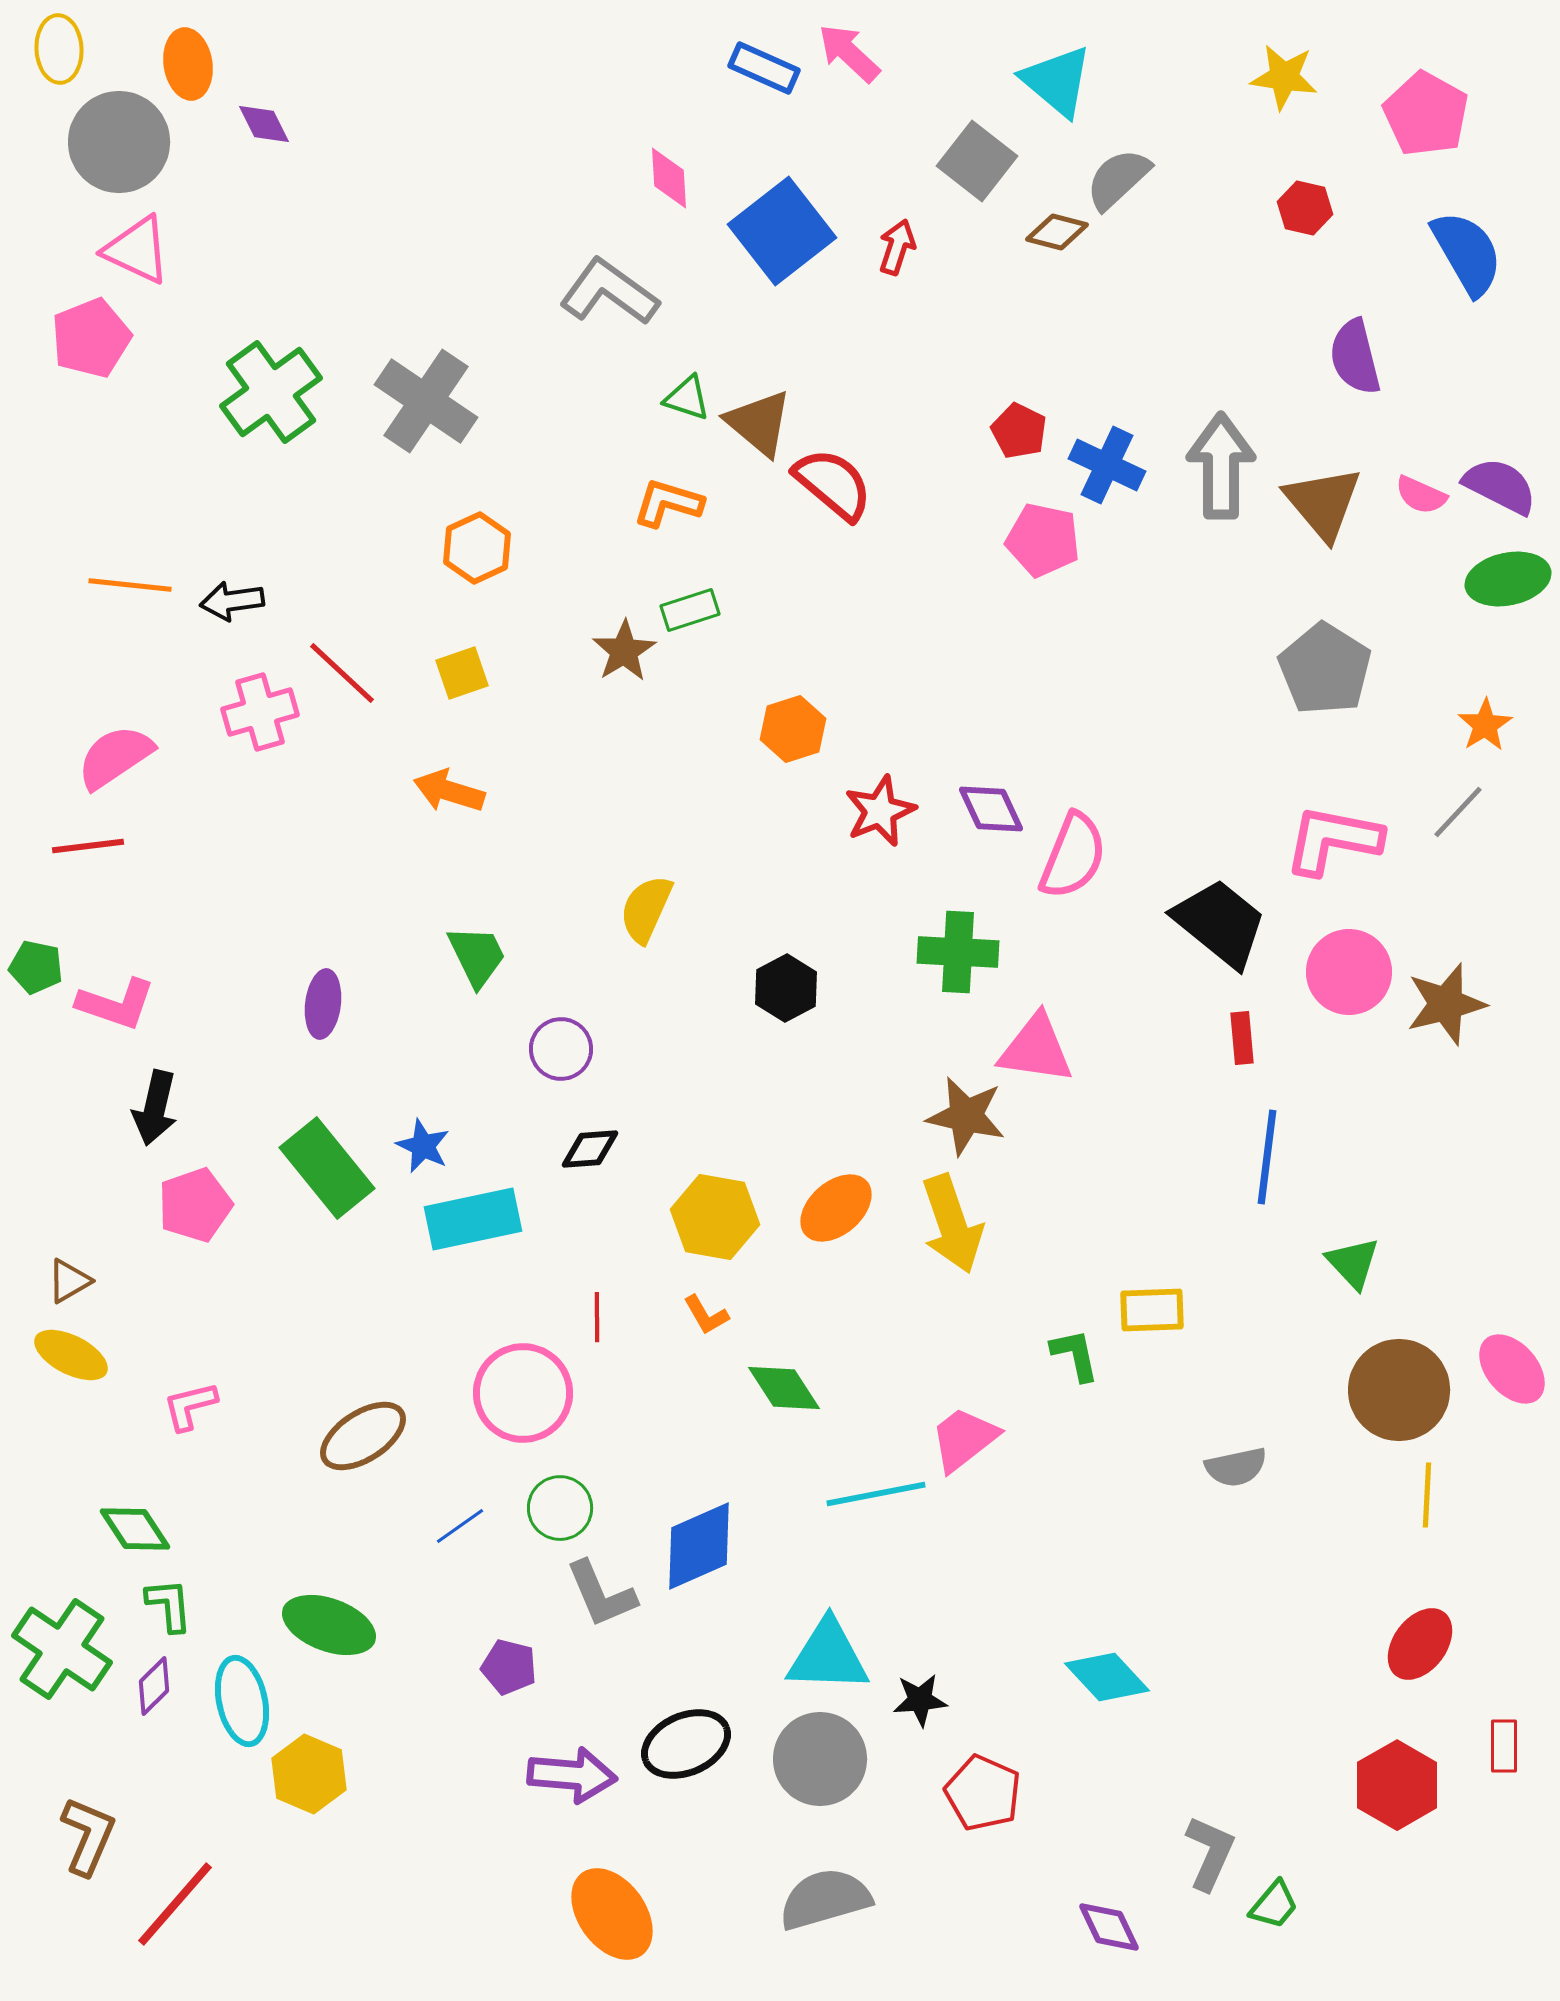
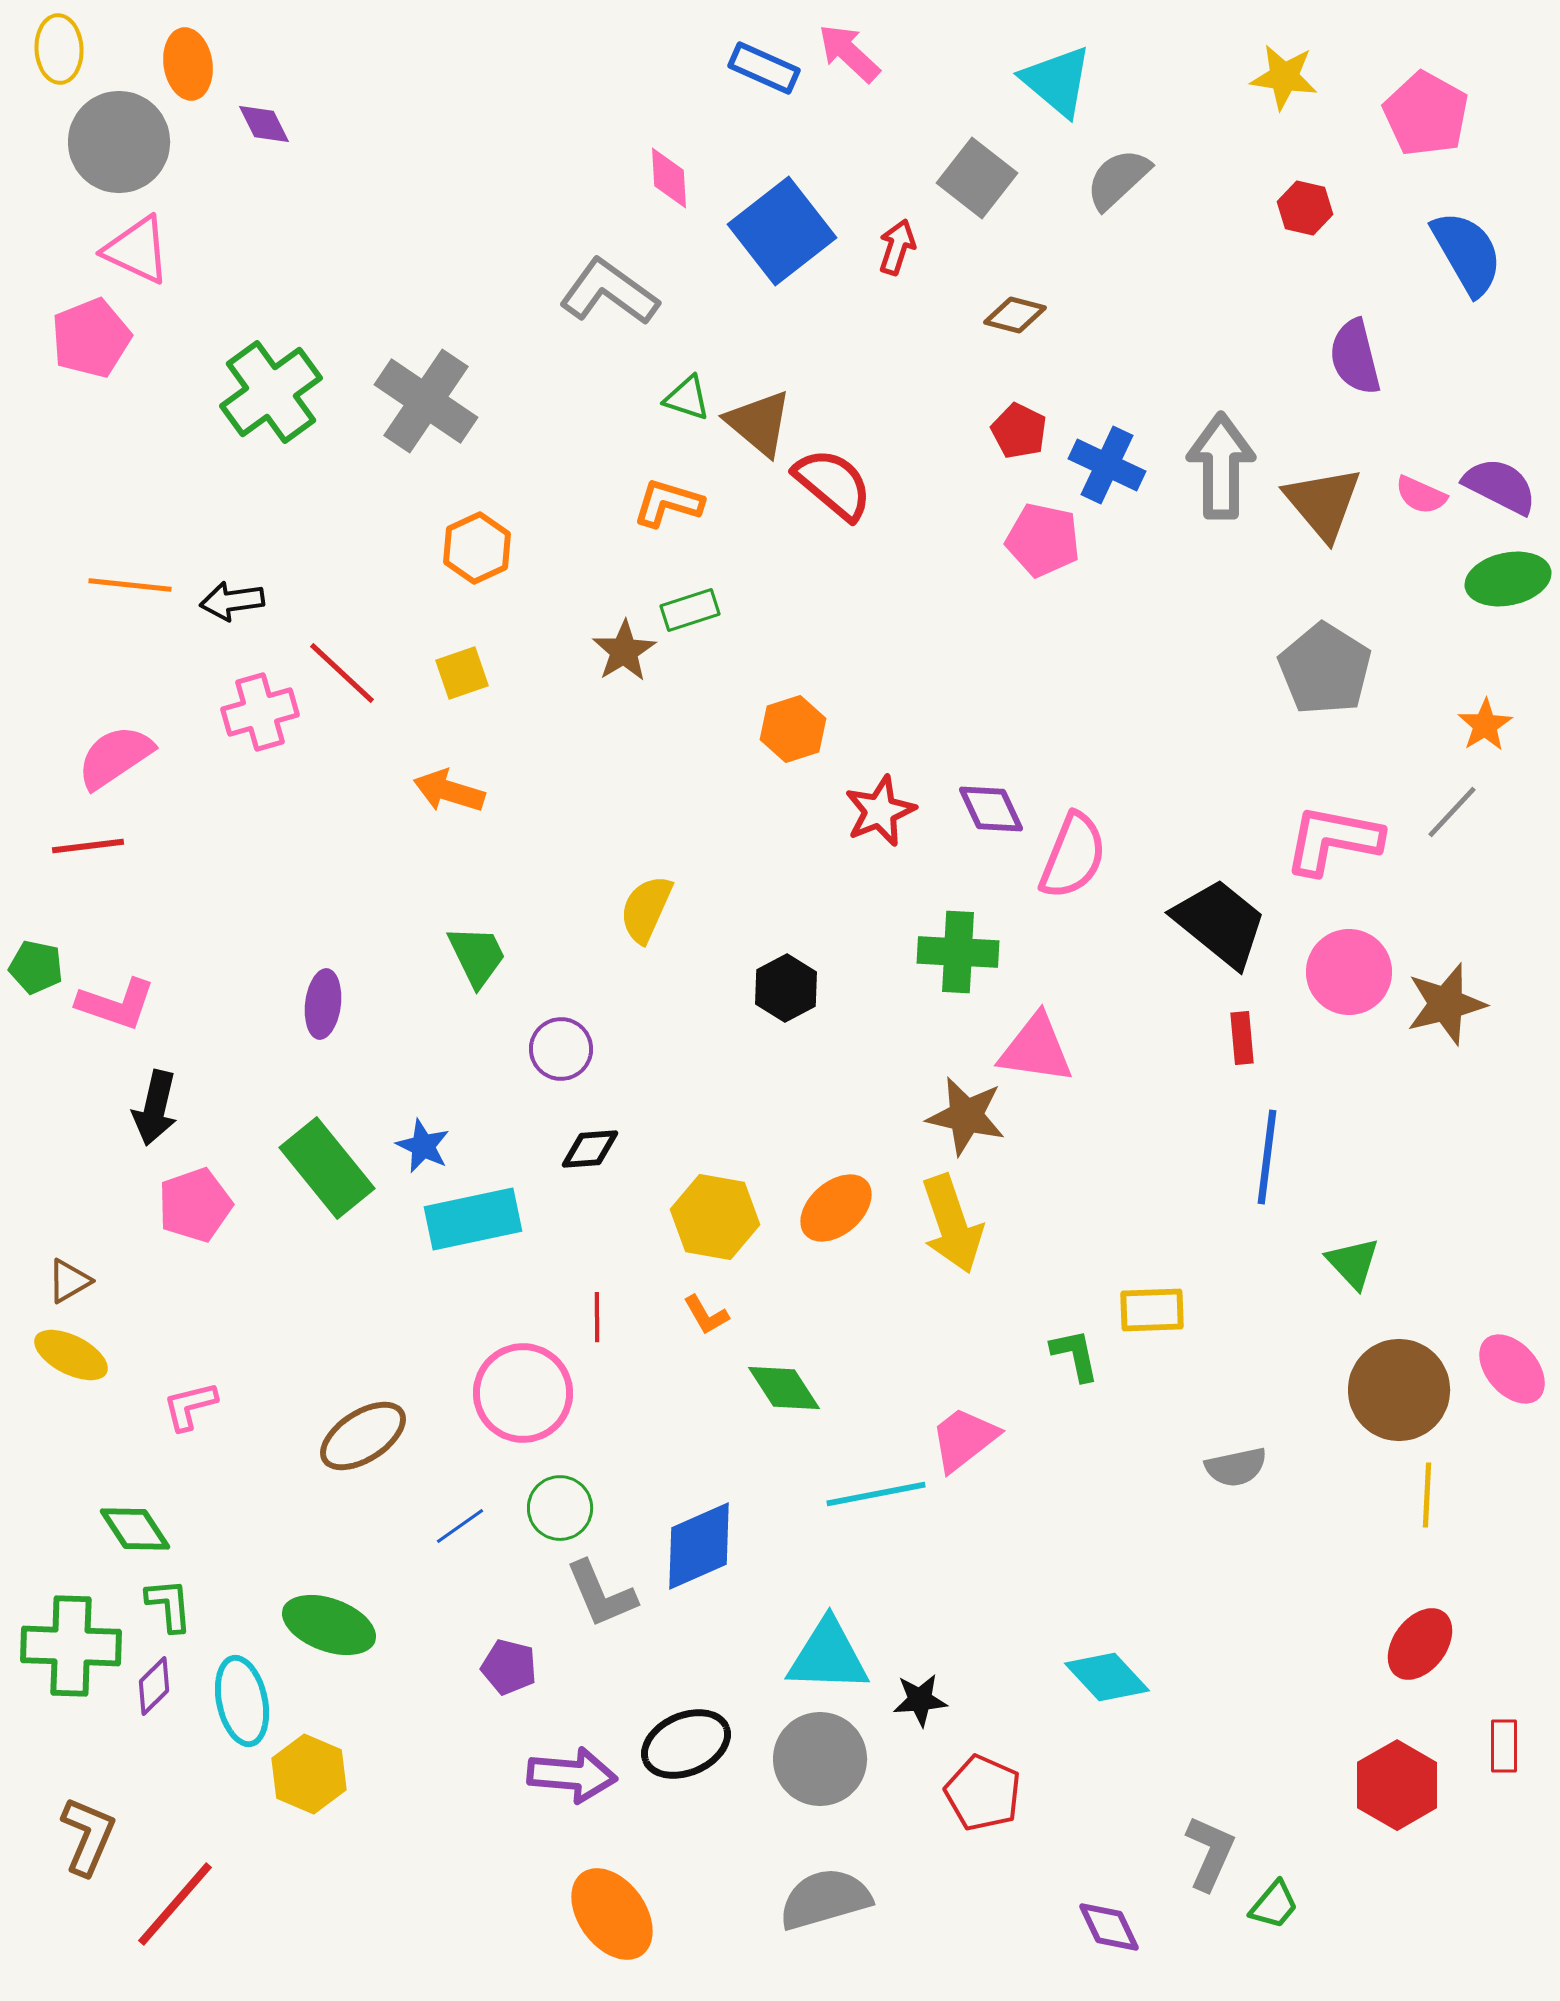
gray square at (977, 161): moved 17 px down
brown diamond at (1057, 232): moved 42 px left, 83 px down
gray line at (1458, 812): moved 6 px left
green cross at (62, 1649): moved 9 px right, 3 px up; rotated 32 degrees counterclockwise
